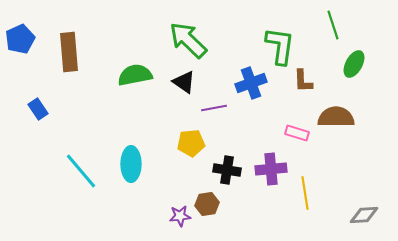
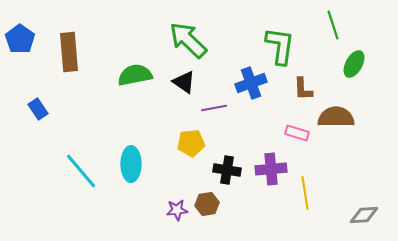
blue pentagon: rotated 12 degrees counterclockwise
brown L-shape: moved 8 px down
purple star: moved 3 px left, 6 px up
